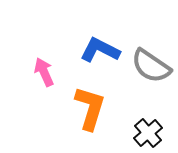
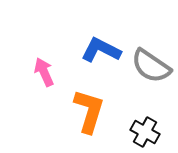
blue L-shape: moved 1 px right
orange L-shape: moved 1 px left, 3 px down
black cross: moved 3 px left, 1 px up; rotated 20 degrees counterclockwise
